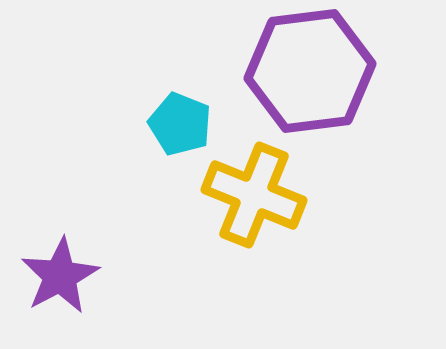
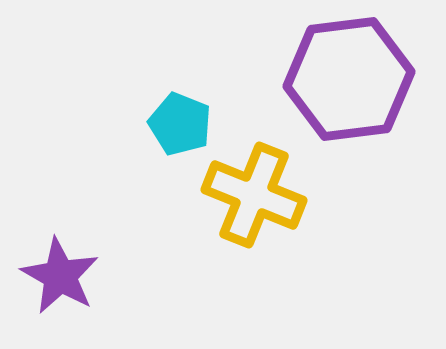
purple hexagon: moved 39 px right, 8 px down
purple star: rotated 14 degrees counterclockwise
